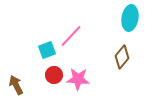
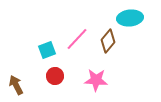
cyan ellipse: rotated 75 degrees clockwise
pink line: moved 6 px right, 3 px down
brown diamond: moved 14 px left, 16 px up
red circle: moved 1 px right, 1 px down
pink star: moved 18 px right, 1 px down
